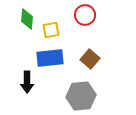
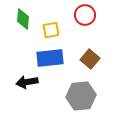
green diamond: moved 4 px left
black arrow: rotated 80 degrees clockwise
